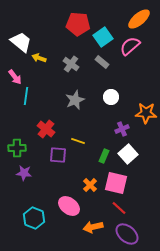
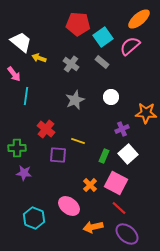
pink arrow: moved 1 px left, 3 px up
pink square: rotated 15 degrees clockwise
